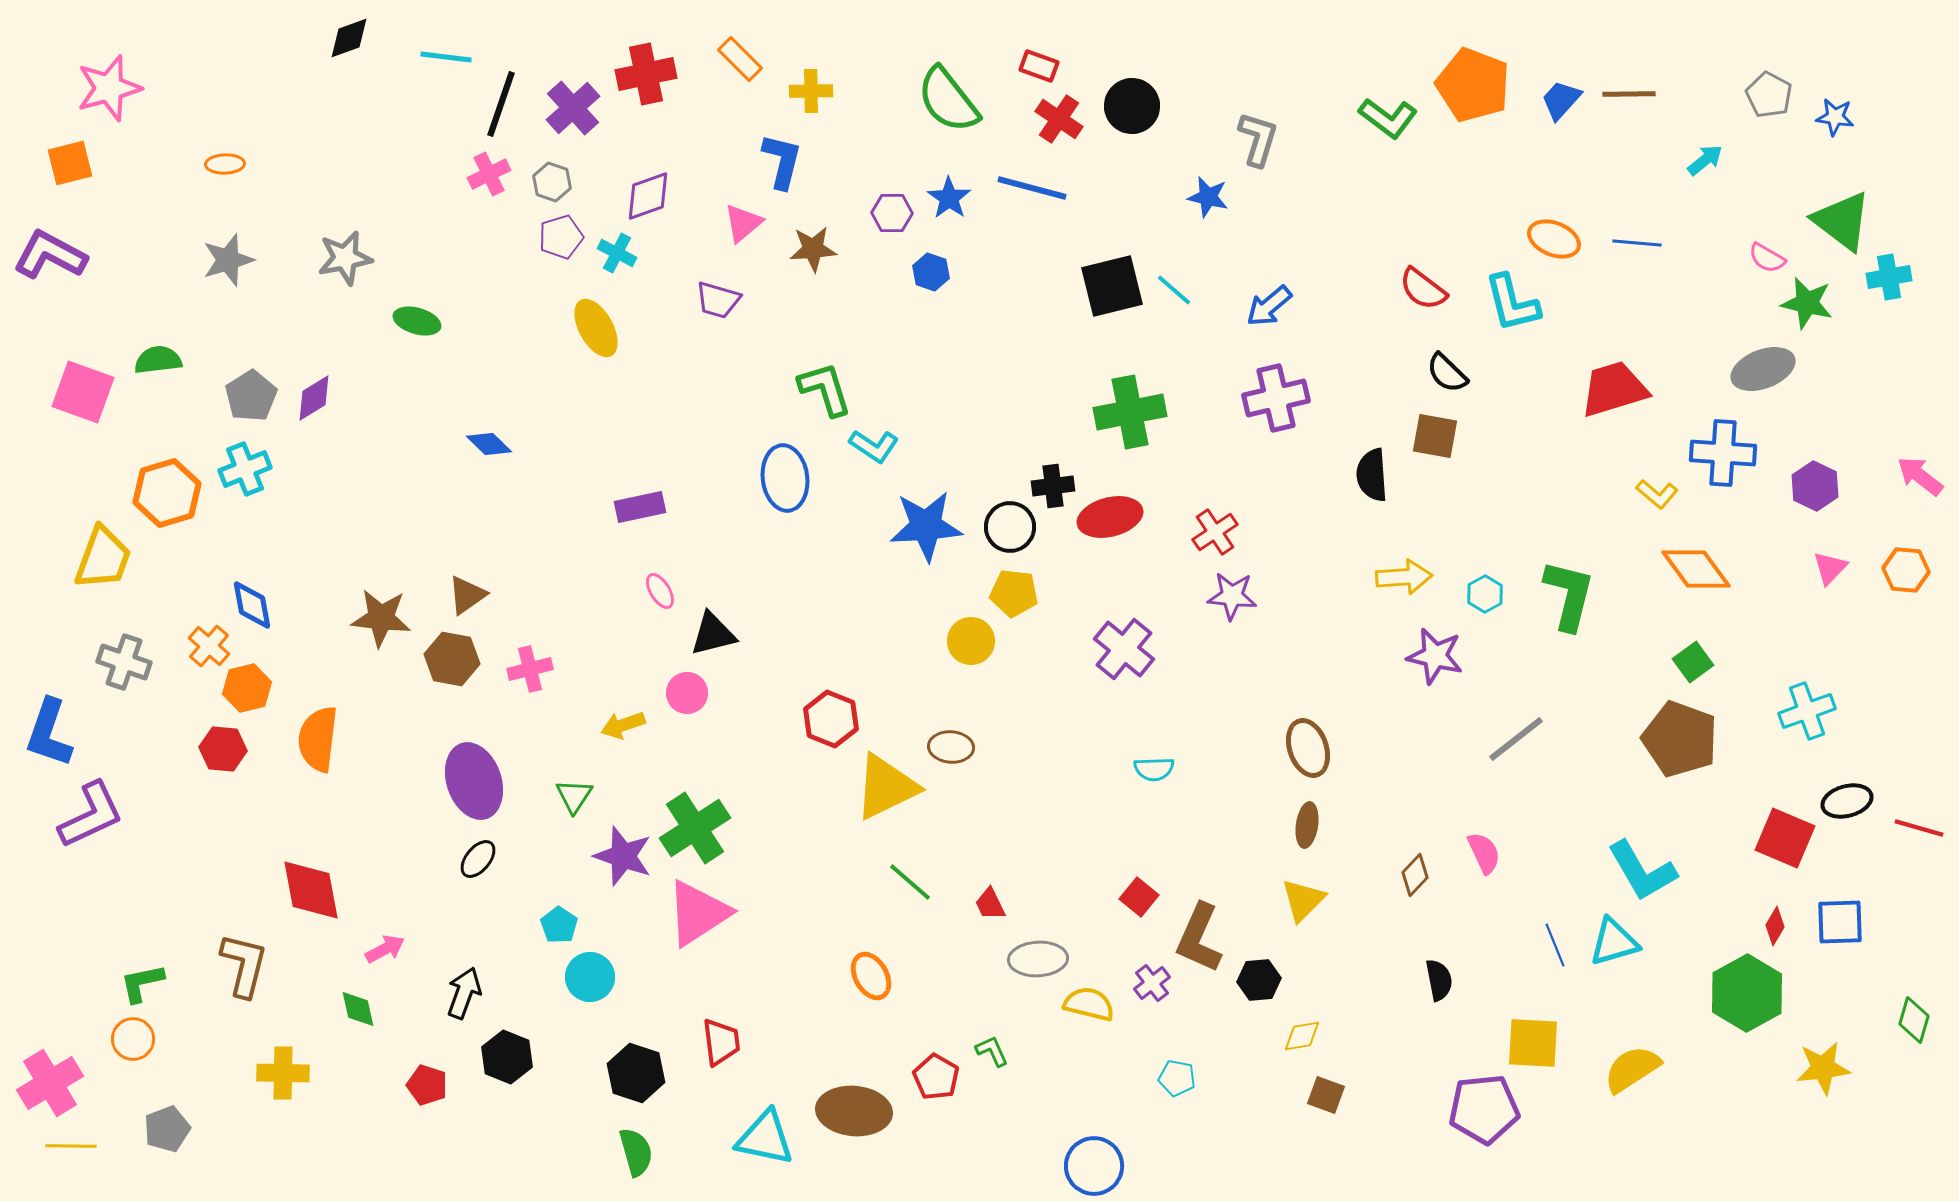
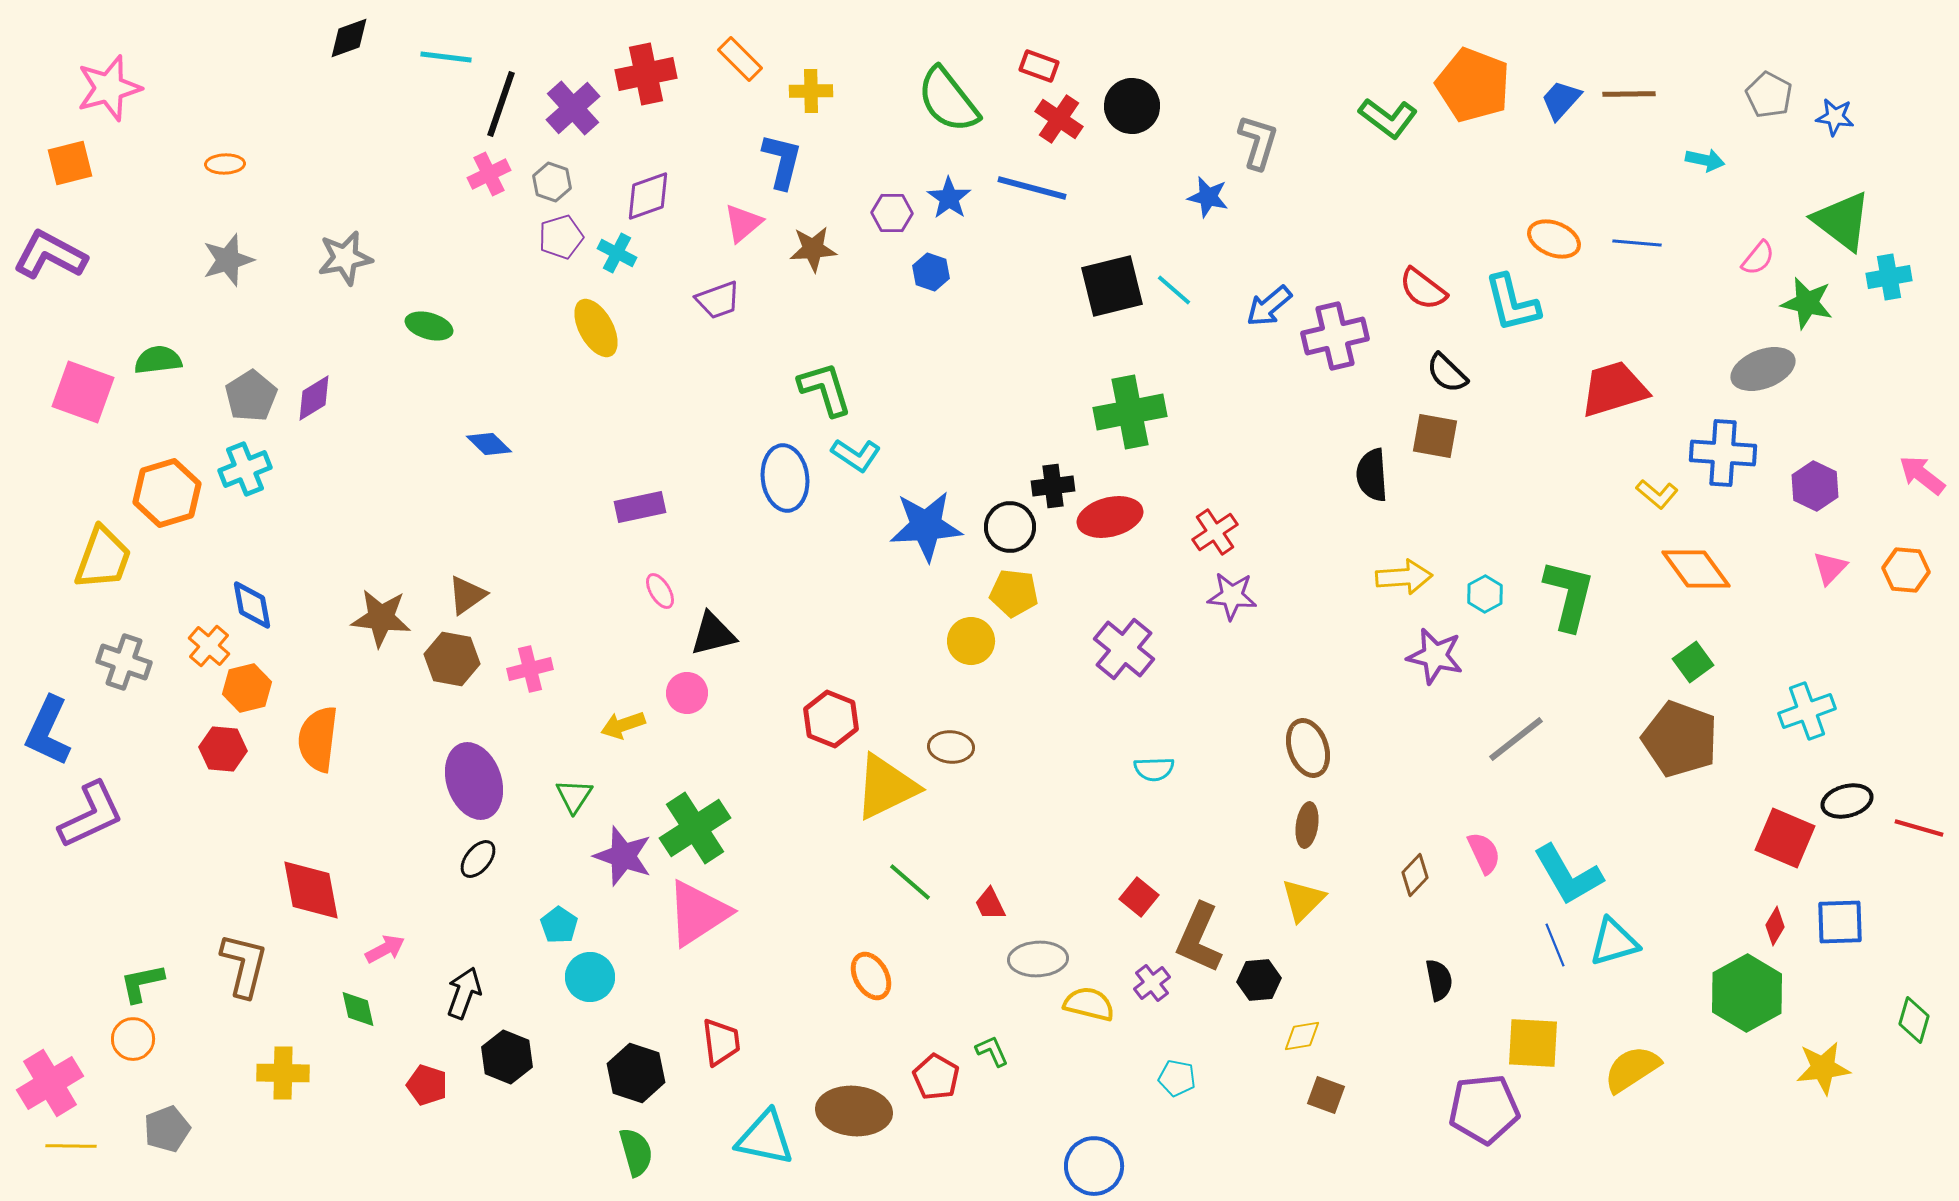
gray L-shape at (1258, 139): moved 3 px down
cyan arrow at (1705, 160): rotated 51 degrees clockwise
pink semicircle at (1767, 258): moved 9 px left; rotated 81 degrees counterclockwise
purple trapezoid at (718, 300): rotated 36 degrees counterclockwise
green ellipse at (417, 321): moved 12 px right, 5 px down
purple cross at (1276, 398): moved 59 px right, 62 px up
cyan L-shape at (874, 446): moved 18 px left, 9 px down
pink arrow at (1920, 476): moved 2 px right, 1 px up
blue L-shape at (49, 733): moved 1 px left, 2 px up; rotated 6 degrees clockwise
cyan L-shape at (1642, 871): moved 74 px left, 4 px down
